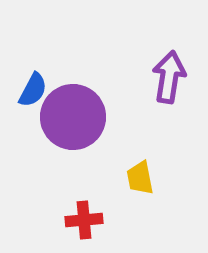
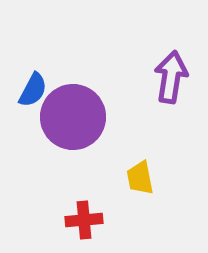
purple arrow: moved 2 px right
